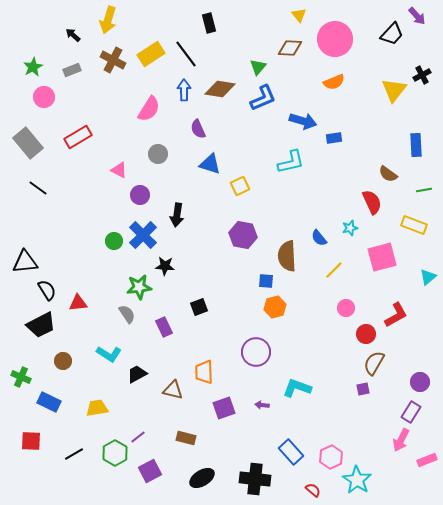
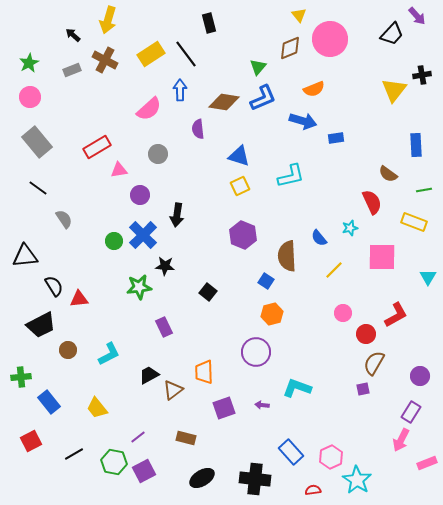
pink circle at (335, 39): moved 5 px left
brown diamond at (290, 48): rotated 25 degrees counterclockwise
brown cross at (113, 60): moved 8 px left
green star at (33, 67): moved 4 px left, 4 px up
black cross at (422, 75): rotated 18 degrees clockwise
orange semicircle at (334, 82): moved 20 px left, 7 px down
brown diamond at (220, 89): moved 4 px right, 13 px down
blue arrow at (184, 90): moved 4 px left
pink circle at (44, 97): moved 14 px left
pink semicircle at (149, 109): rotated 16 degrees clockwise
purple semicircle at (198, 129): rotated 18 degrees clockwise
red rectangle at (78, 137): moved 19 px right, 10 px down
blue rectangle at (334, 138): moved 2 px right
gray rectangle at (28, 143): moved 9 px right, 1 px up
cyan L-shape at (291, 162): moved 14 px down
blue triangle at (210, 164): moved 29 px right, 8 px up
pink triangle at (119, 170): rotated 36 degrees counterclockwise
yellow rectangle at (414, 225): moved 3 px up
purple hexagon at (243, 235): rotated 12 degrees clockwise
pink square at (382, 257): rotated 16 degrees clockwise
black triangle at (25, 262): moved 6 px up
cyan triangle at (428, 277): rotated 18 degrees counterclockwise
blue square at (266, 281): rotated 28 degrees clockwise
black semicircle at (47, 290): moved 7 px right, 4 px up
red triangle at (78, 303): moved 1 px right, 4 px up
black square at (199, 307): moved 9 px right, 15 px up; rotated 30 degrees counterclockwise
orange hexagon at (275, 307): moved 3 px left, 7 px down
pink circle at (346, 308): moved 3 px left, 5 px down
gray semicircle at (127, 314): moved 63 px left, 95 px up
cyan L-shape at (109, 354): rotated 60 degrees counterclockwise
brown circle at (63, 361): moved 5 px right, 11 px up
black trapezoid at (137, 374): moved 12 px right, 1 px down
green cross at (21, 377): rotated 30 degrees counterclockwise
purple circle at (420, 382): moved 6 px up
brown triangle at (173, 390): rotated 50 degrees counterclockwise
blue rectangle at (49, 402): rotated 25 degrees clockwise
yellow trapezoid at (97, 408): rotated 120 degrees counterclockwise
red square at (31, 441): rotated 30 degrees counterclockwise
green hexagon at (115, 453): moved 1 px left, 9 px down; rotated 20 degrees counterclockwise
pink rectangle at (427, 460): moved 3 px down
purple square at (150, 471): moved 6 px left
red semicircle at (313, 490): rotated 49 degrees counterclockwise
